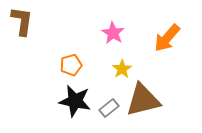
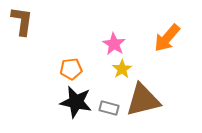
pink star: moved 1 px right, 11 px down
orange pentagon: moved 4 px down; rotated 10 degrees clockwise
black star: moved 1 px right, 1 px down
gray rectangle: rotated 54 degrees clockwise
